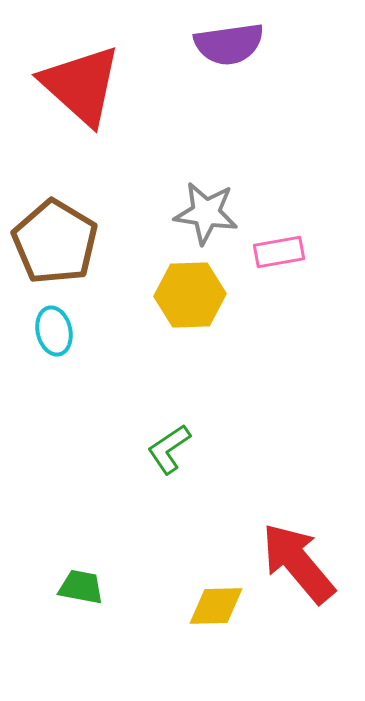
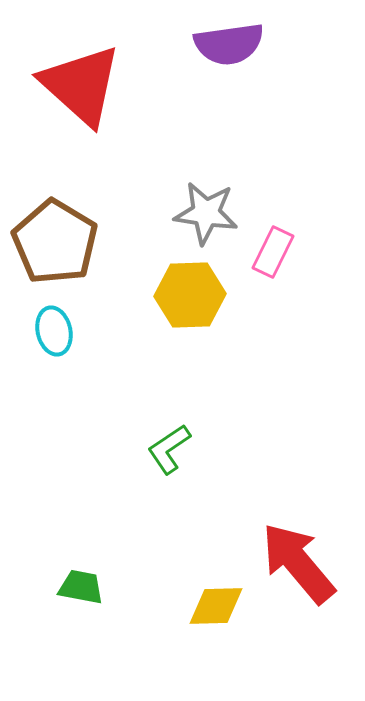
pink rectangle: moved 6 px left; rotated 54 degrees counterclockwise
